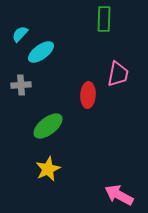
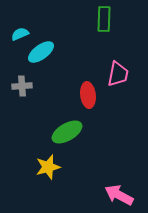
cyan semicircle: rotated 24 degrees clockwise
gray cross: moved 1 px right, 1 px down
red ellipse: rotated 10 degrees counterclockwise
green ellipse: moved 19 px right, 6 px down; rotated 8 degrees clockwise
yellow star: moved 2 px up; rotated 10 degrees clockwise
